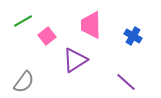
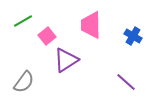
purple triangle: moved 9 px left
